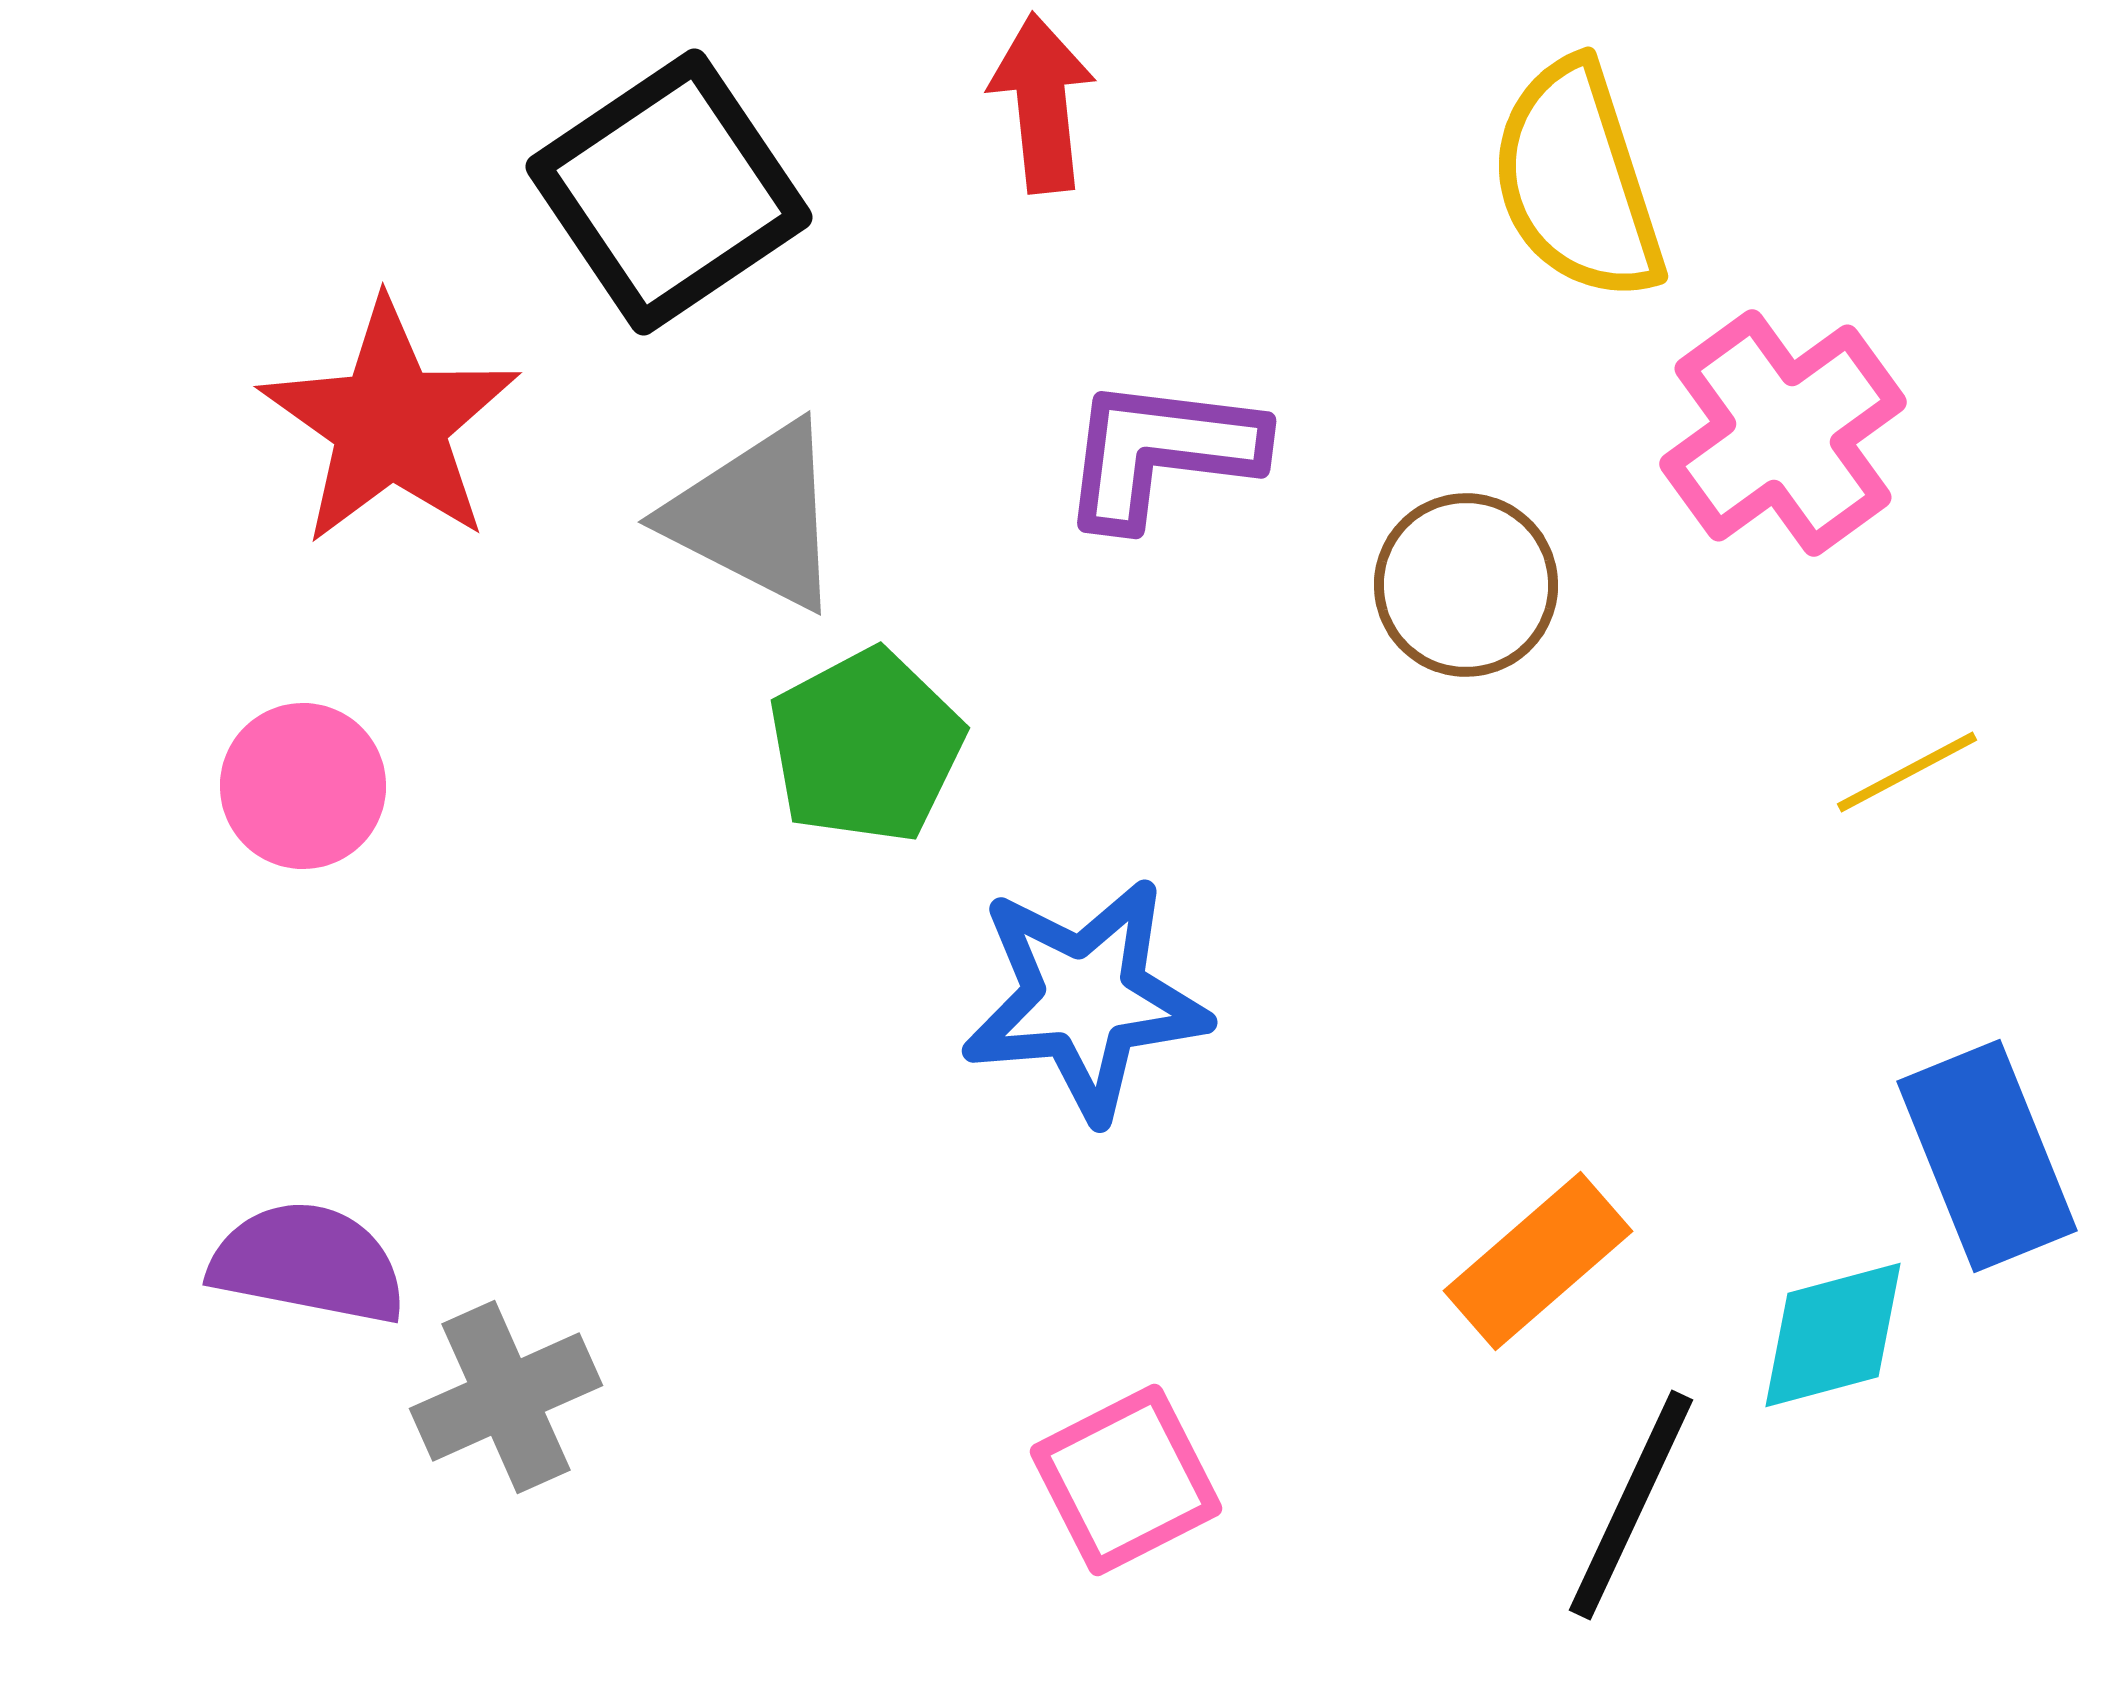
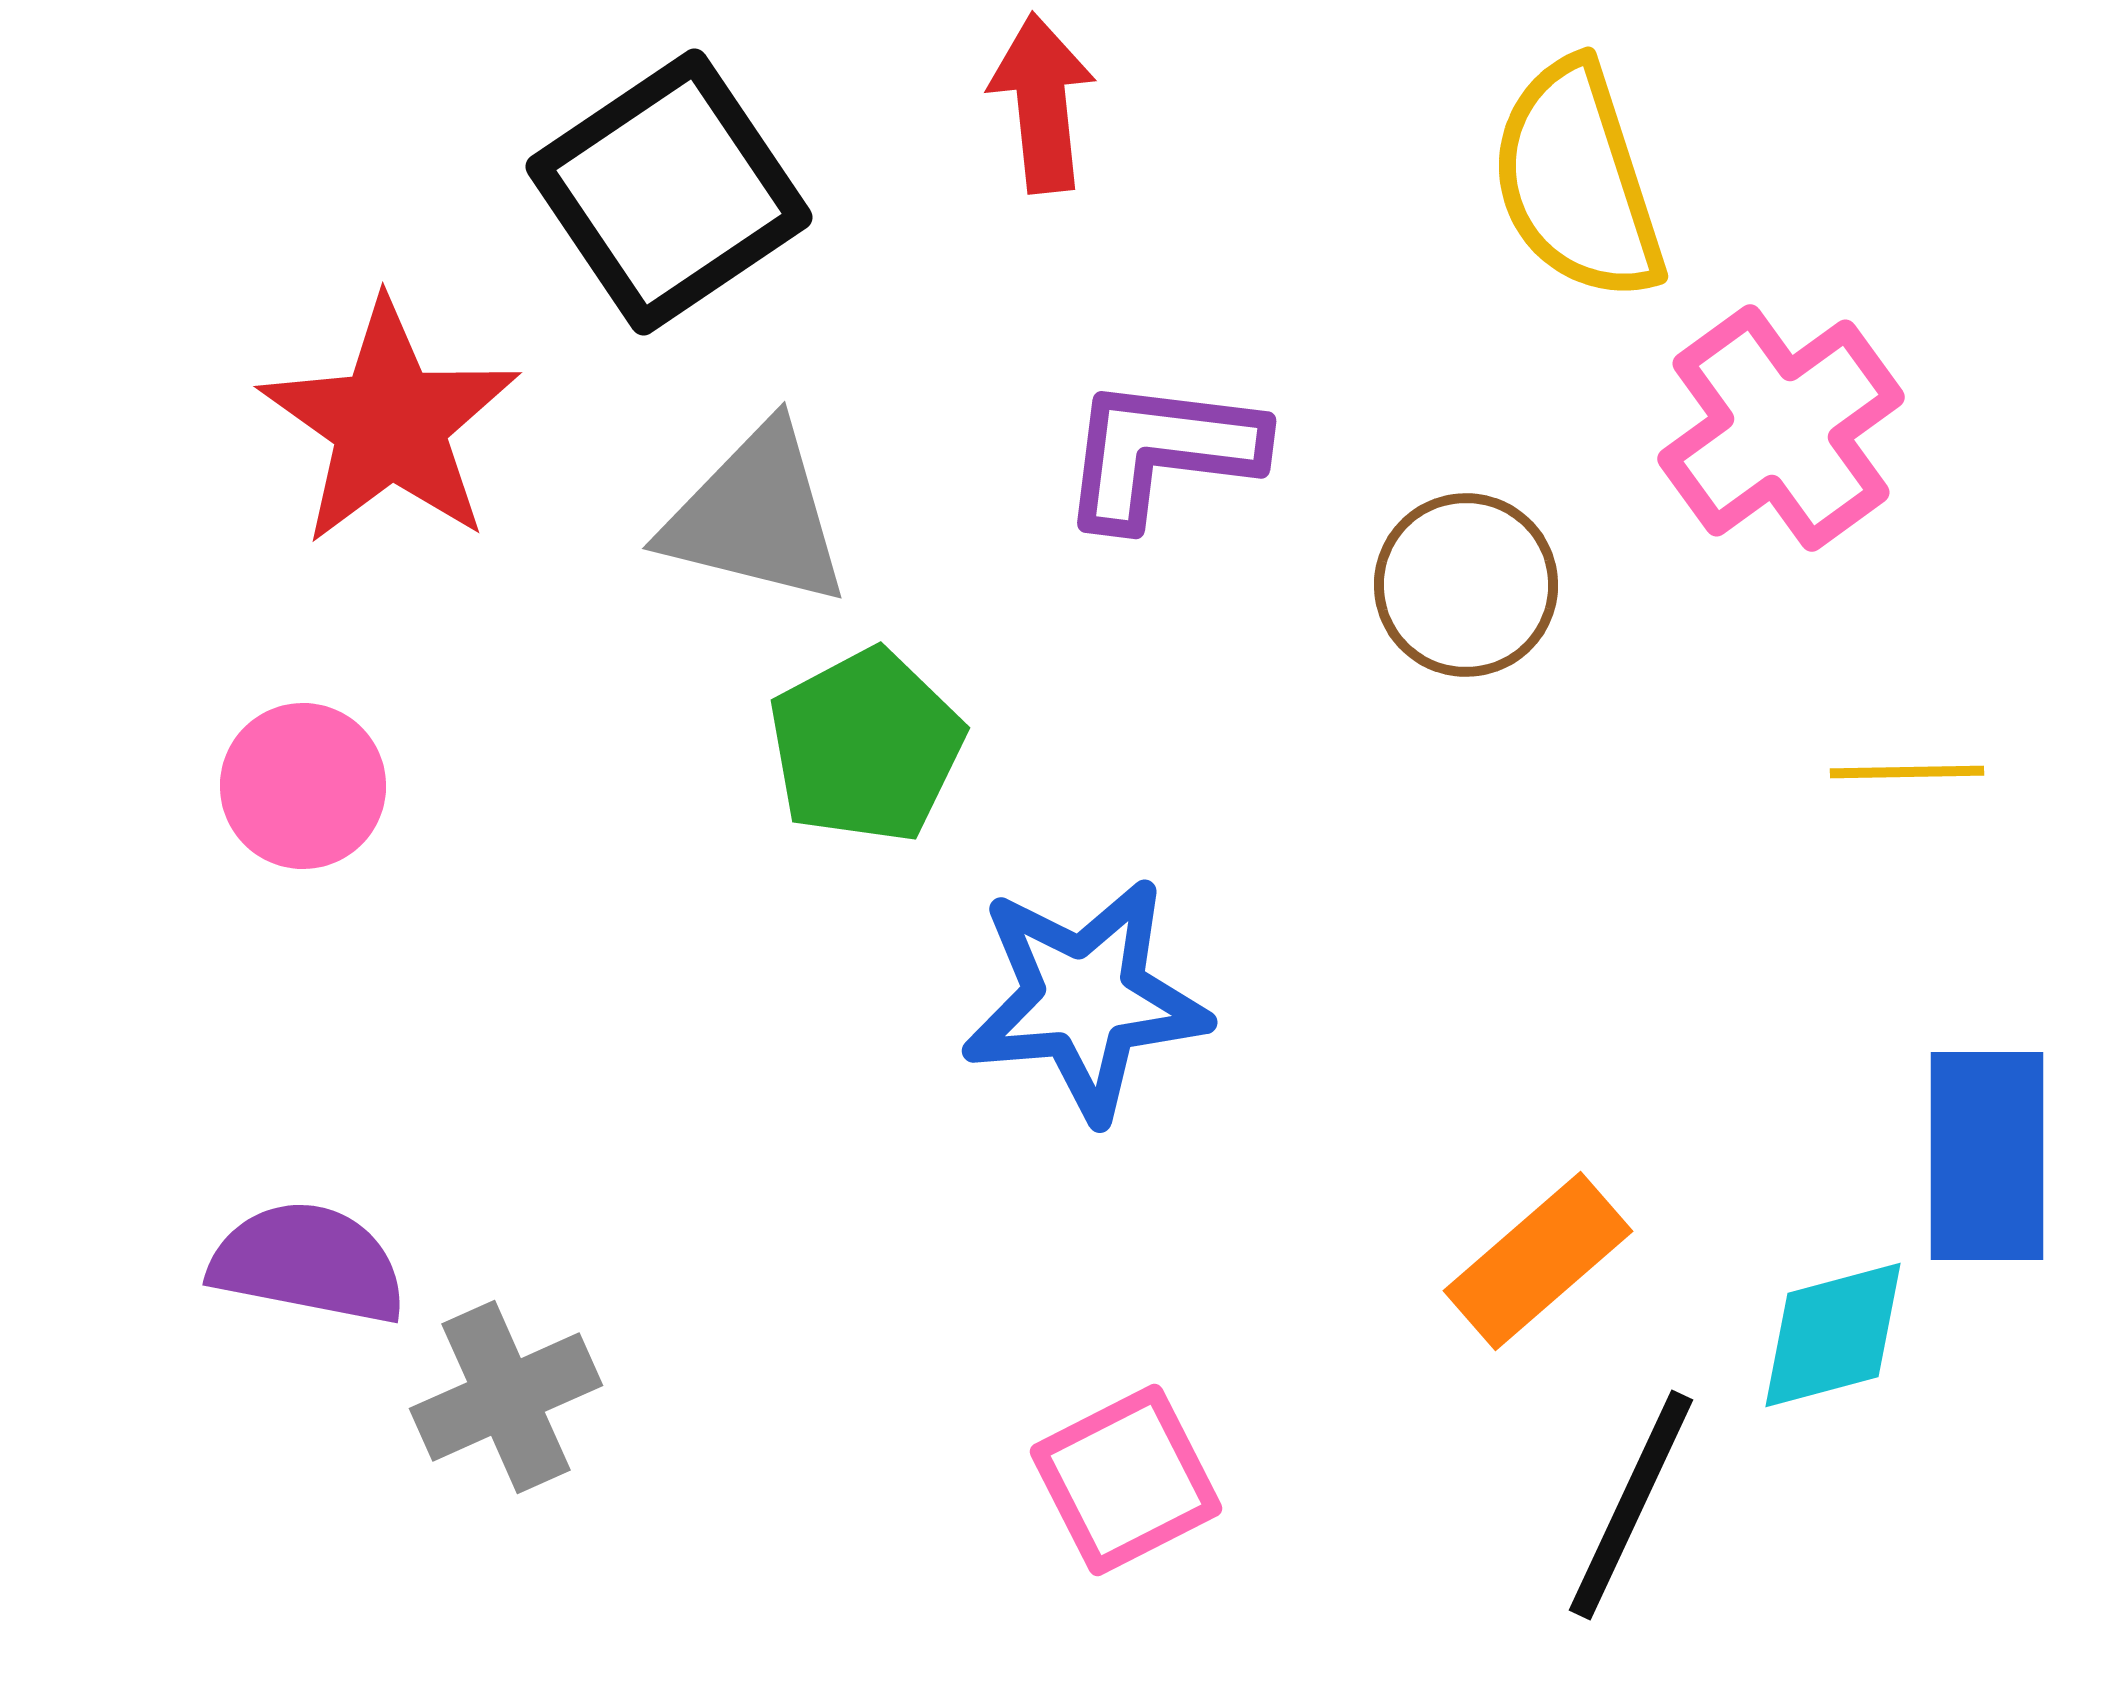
pink cross: moved 2 px left, 5 px up
gray triangle: rotated 13 degrees counterclockwise
yellow line: rotated 27 degrees clockwise
blue rectangle: rotated 22 degrees clockwise
